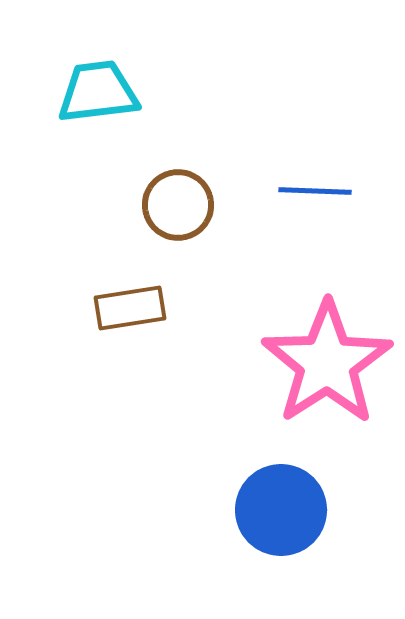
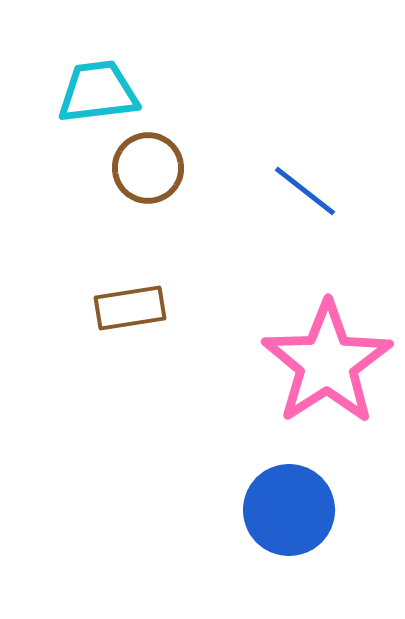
blue line: moved 10 px left; rotated 36 degrees clockwise
brown circle: moved 30 px left, 37 px up
blue circle: moved 8 px right
